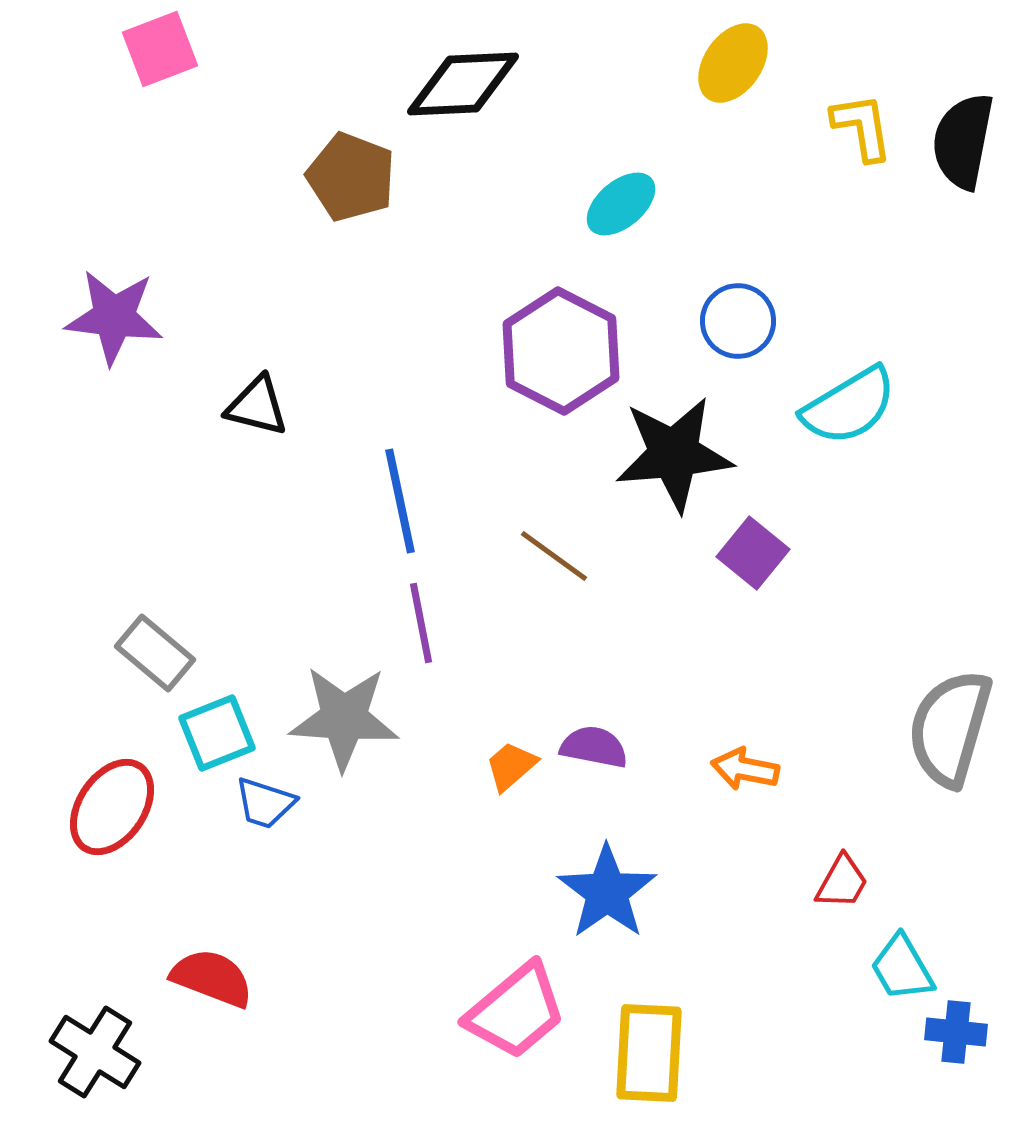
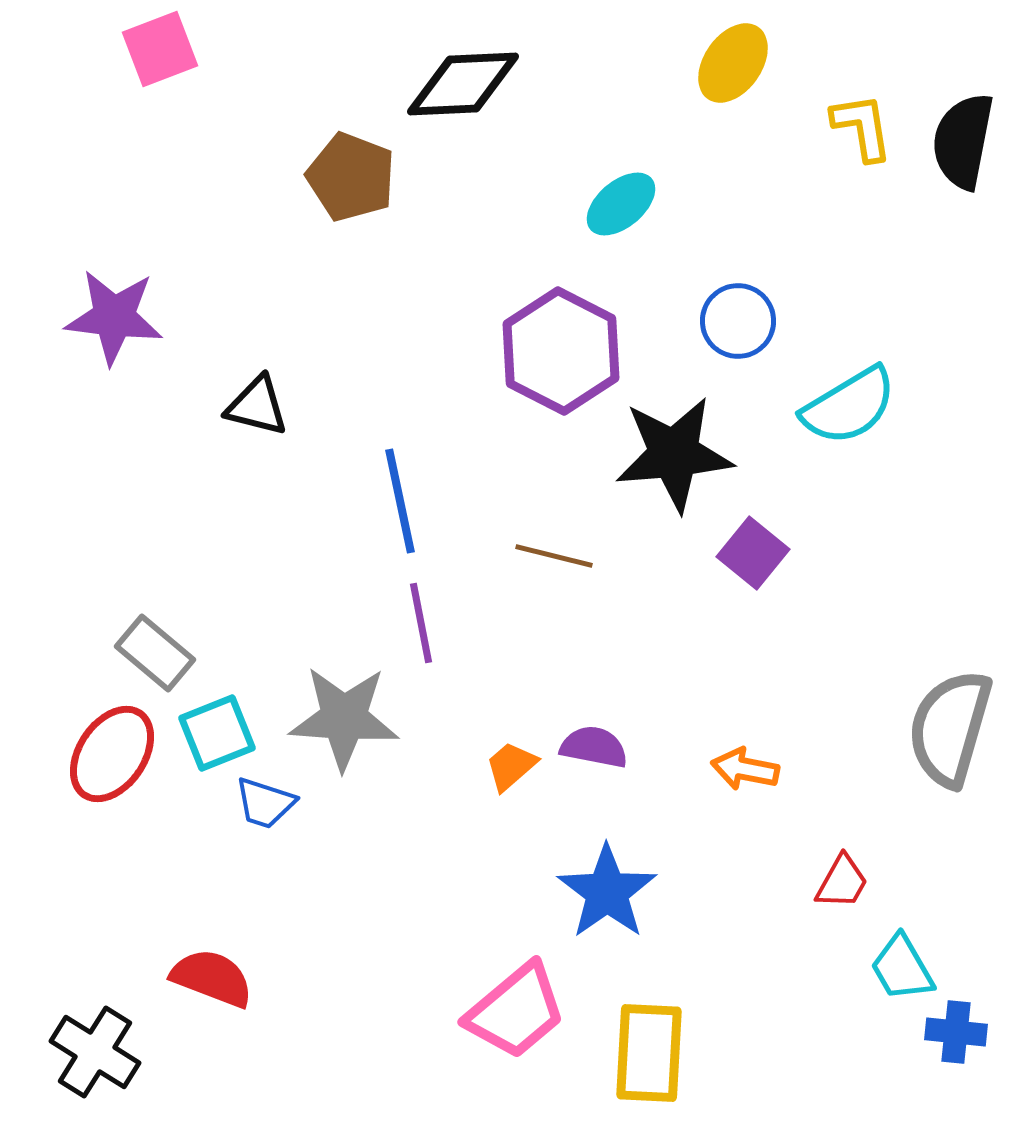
brown line: rotated 22 degrees counterclockwise
red ellipse: moved 53 px up
